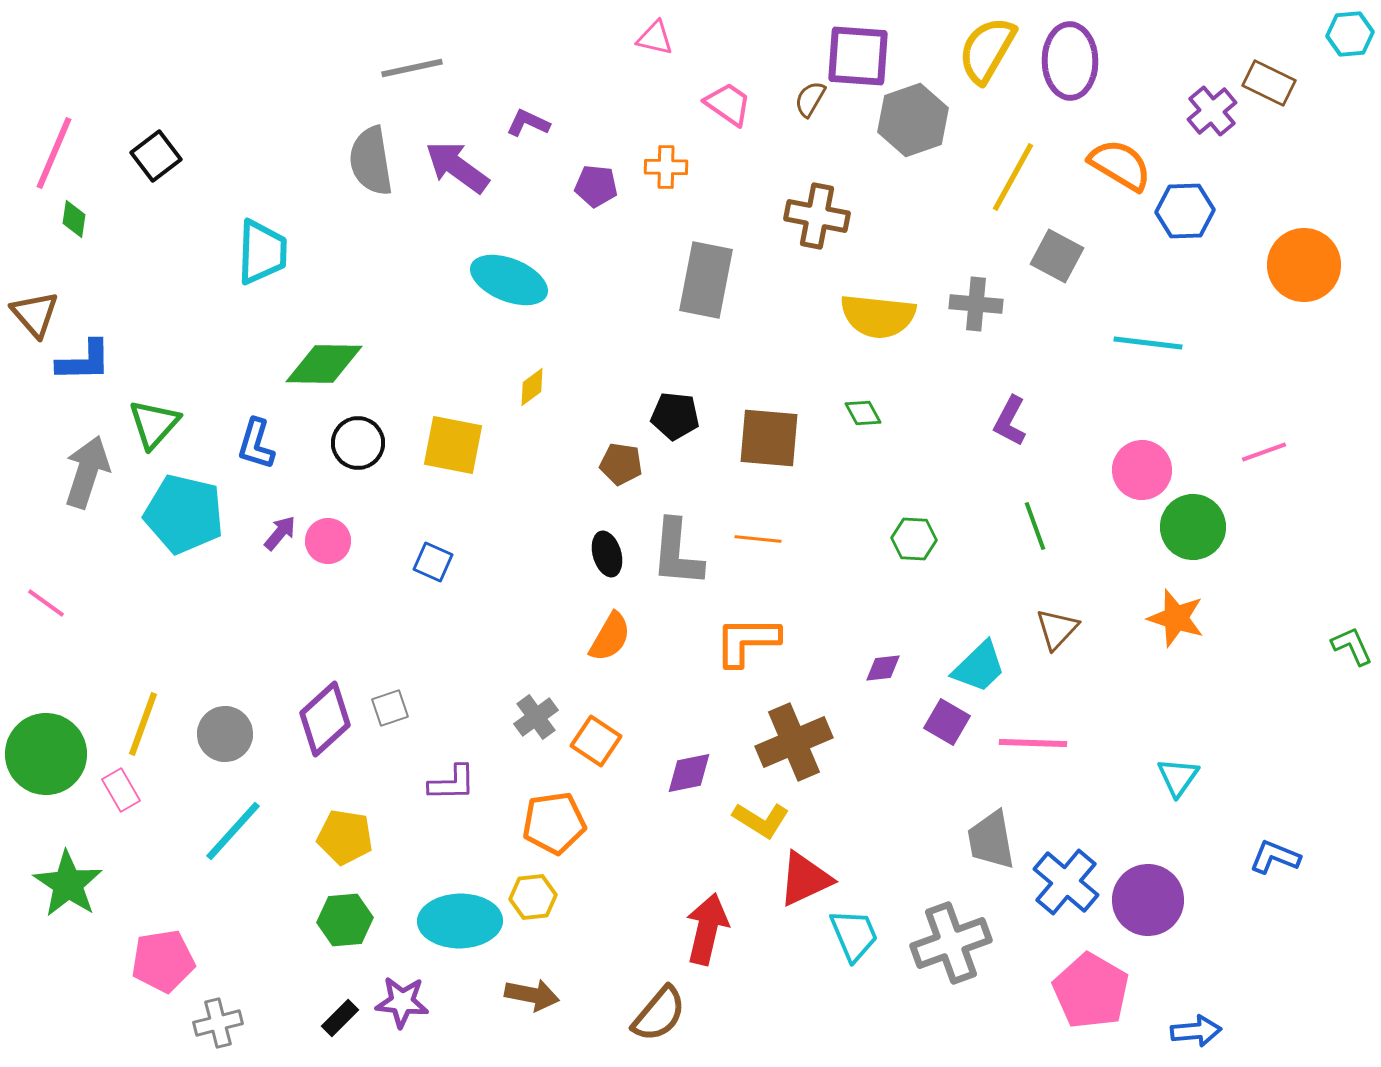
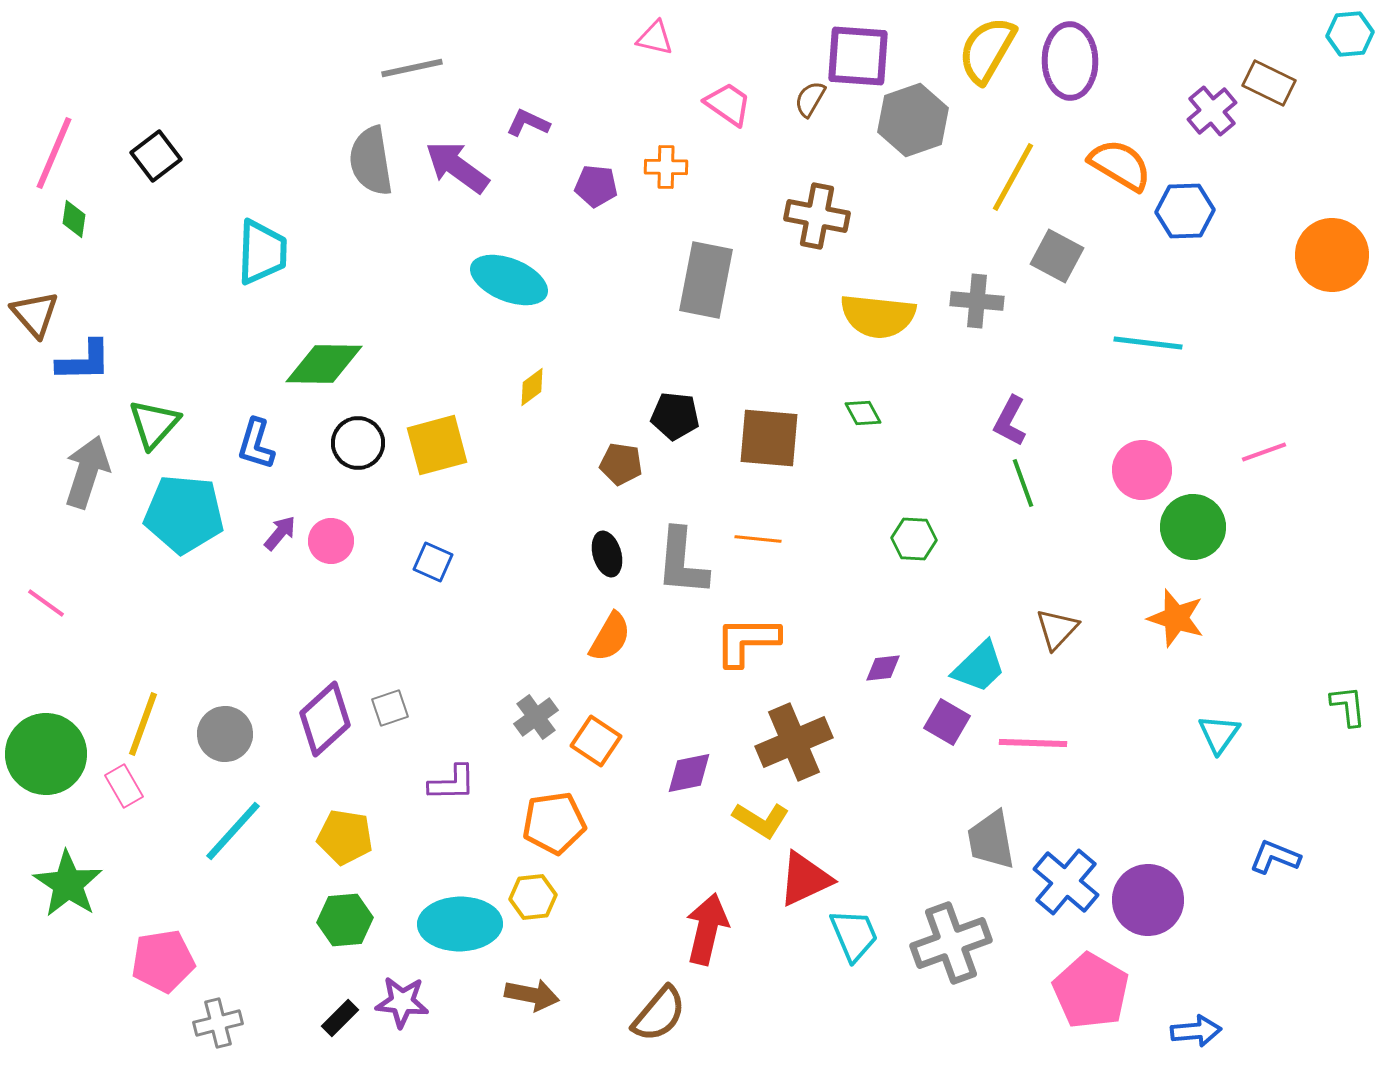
orange circle at (1304, 265): moved 28 px right, 10 px up
gray cross at (976, 304): moved 1 px right, 3 px up
yellow square at (453, 445): moved 16 px left; rotated 26 degrees counterclockwise
cyan pentagon at (184, 514): rotated 8 degrees counterclockwise
green line at (1035, 526): moved 12 px left, 43 px up
pink circle at (328, 541): moved 3 px right
gray L-shape at (677, 553): moved 5 px right, 9 px down
green L-shape at (1352, 646): moved 4 px left, 60 px down; rotated 18 degrees clockwise
cyan triangle at (1178, 777): moved 41 px right, 43 px up
pink rectangle at (121, 790): moved 3 px right, 4 px up
cyan ellipse at (460, 921): moved 3 px down
